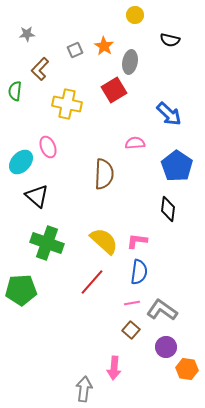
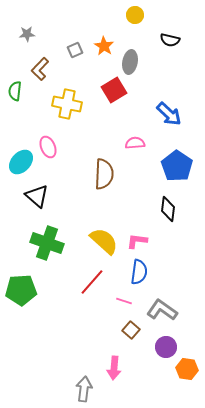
pink line: moved 8 px left, 2 px up; rotated 28 degrees clockwise
